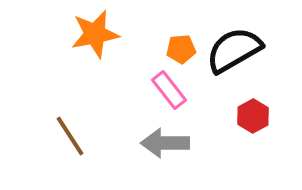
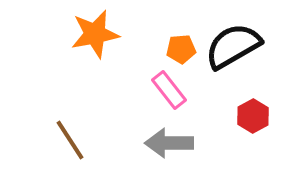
black semicircle: moved 1 px left, 4 px up
brown line: moved 4 px down
gray arrow: moved 4 px right
